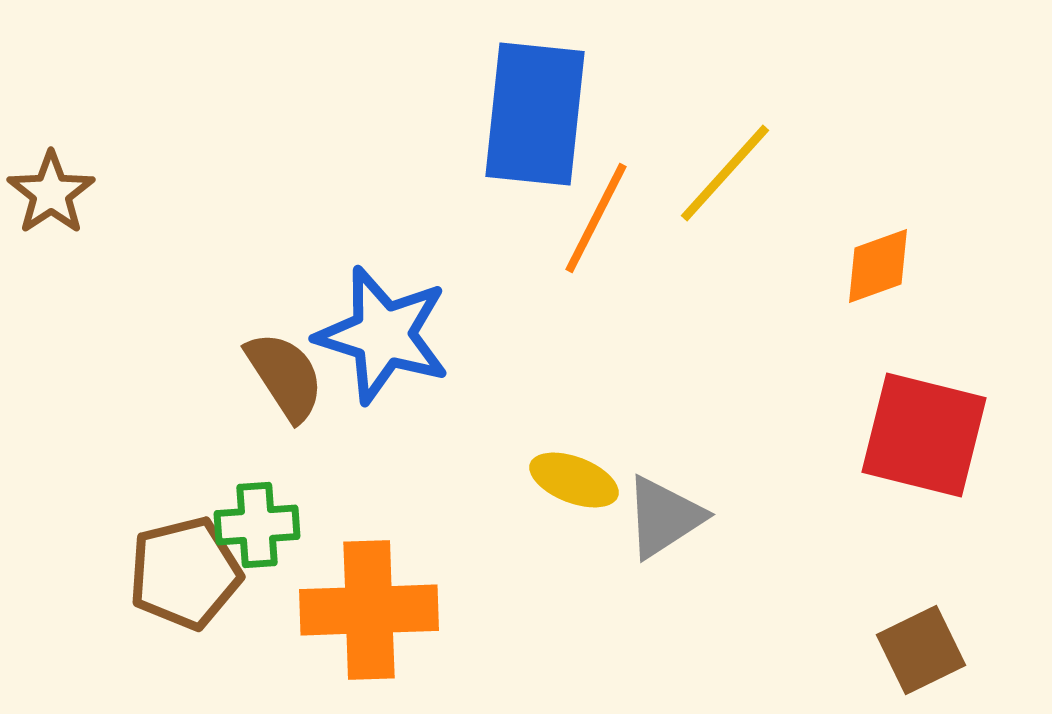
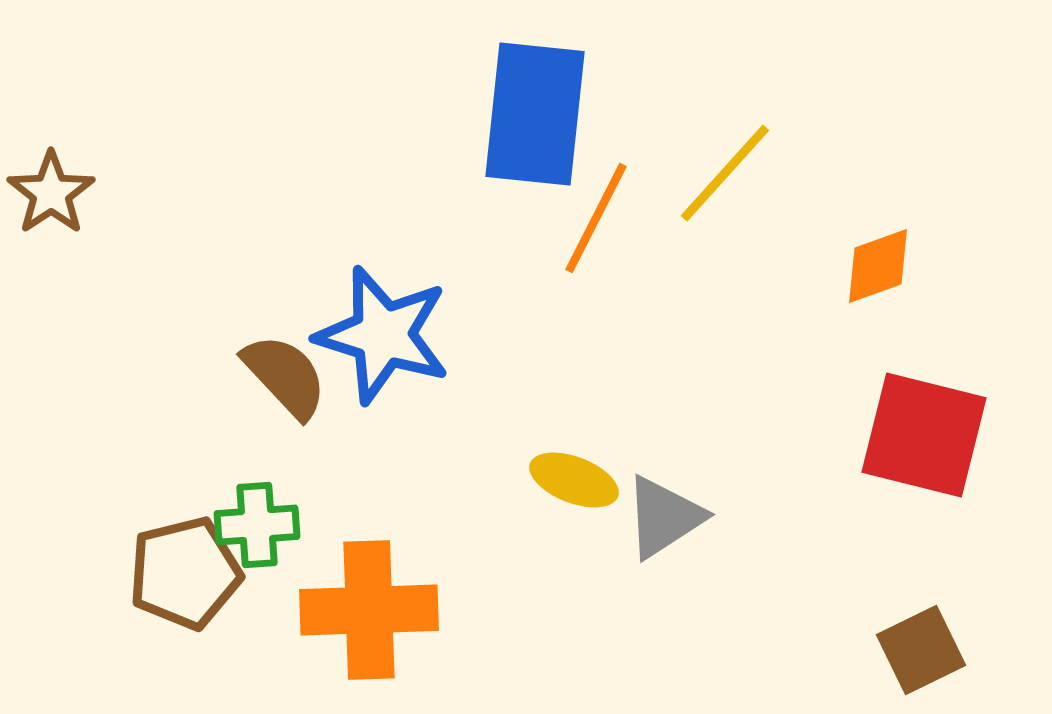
brown semicircle: rotated 10 degrees counterclockwise
